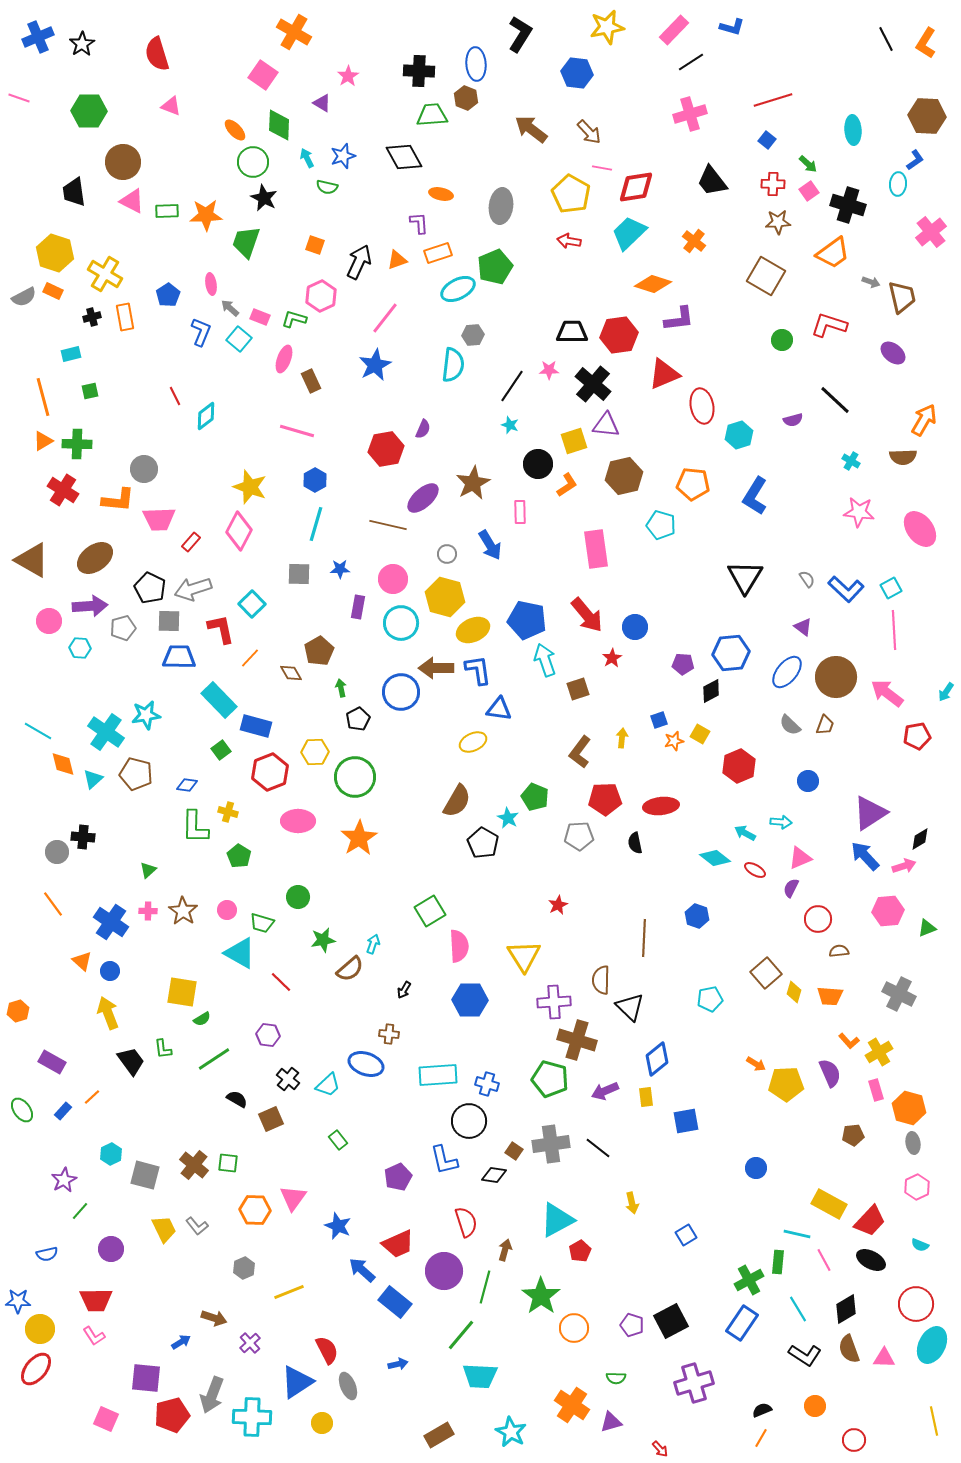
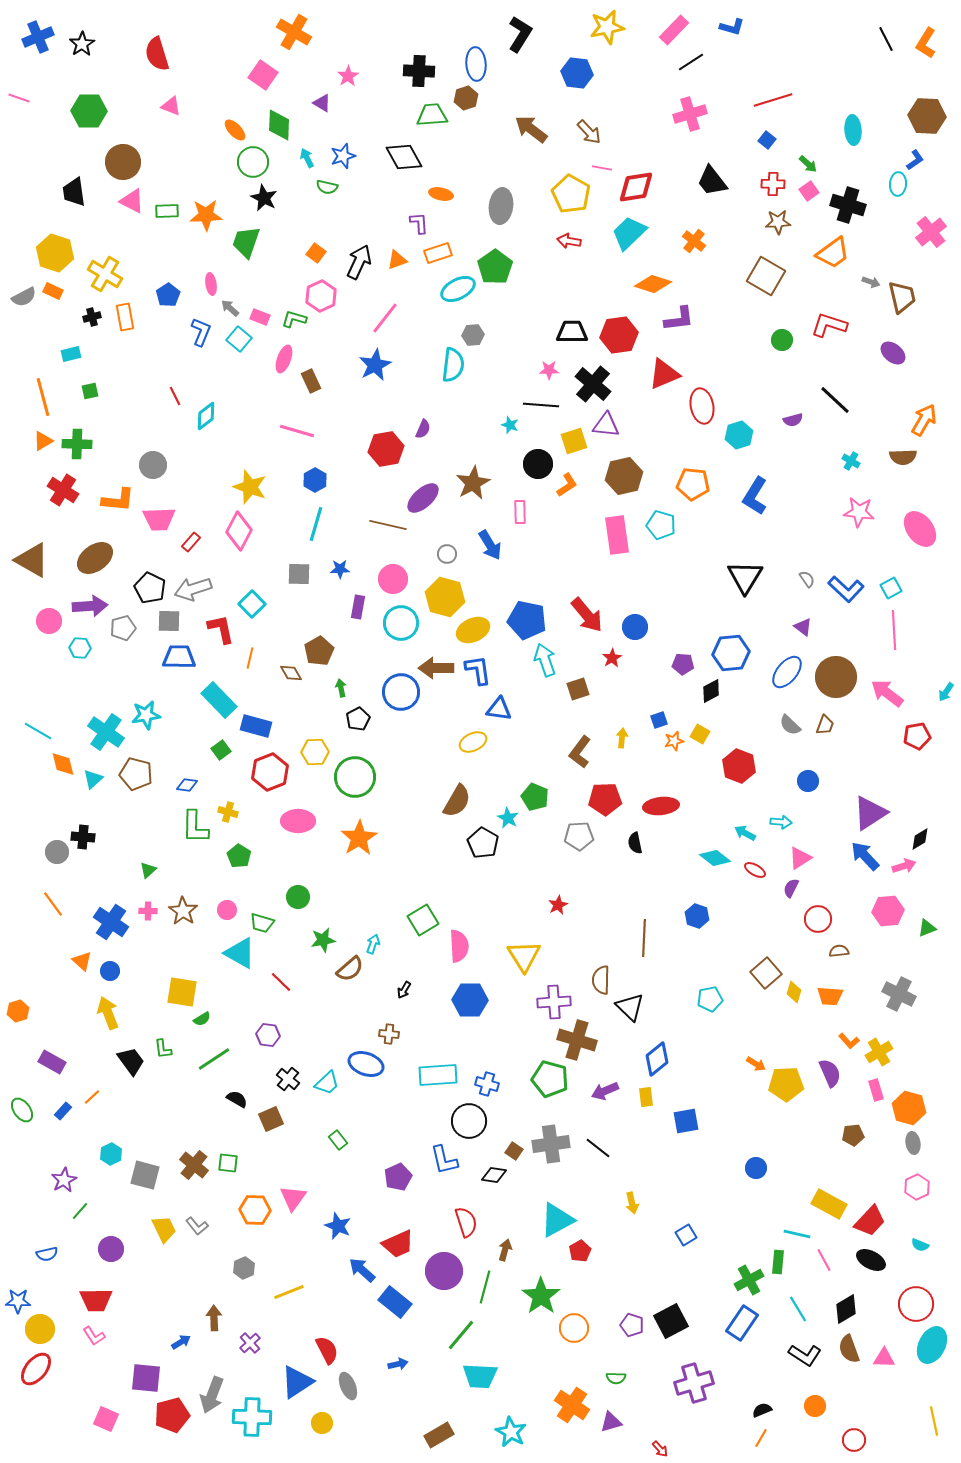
brown hexagon at (466, 98): rotated 20 degrees clockwise
orange square at (315, 245): moved 1 px right, 8 px down; rotated 18 degrees clockwise
green pentagon at (495, 267): rotated 12 degrees counterclockwise
black line at (512, 386): moved 29 px right, 19 px down; rotated 60 degrees clockwise
gray circle at (144, 469): moved 9 px right, 4 px up
pink rectangle at (596, 549): moved 21 px right, 14 px up
orange line at (250, 658): rotated 30 degrees counterclockwise
red hexagon at (739, 766): rotated 16 degrees counterclockwise
pink triangle at (800, 858): rotated 10 degrees counterclockwise
green square at (430, 911): moved 7 px left, 9 px down
cyan trapezoid at (328, 1085): moved 1 px left, 2 px up
brown arrow at (214, 1318): rotated 110 degrees counterclockwise
